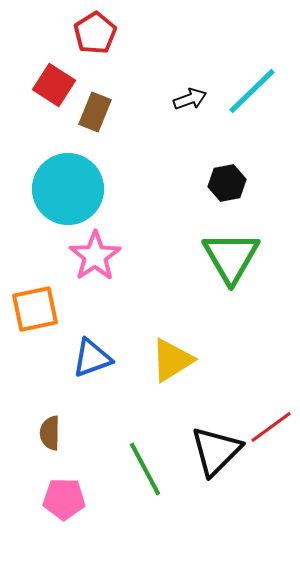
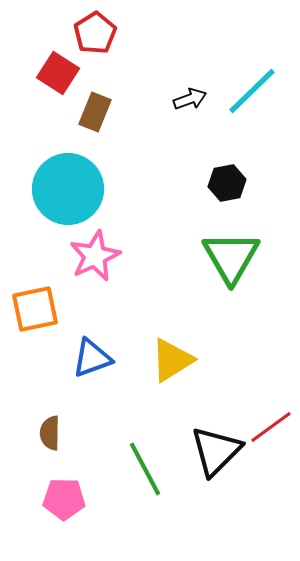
red square: moved 4 px right, 12 px up
pink star: rotated 9 degrees clockwise
